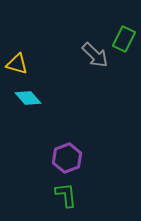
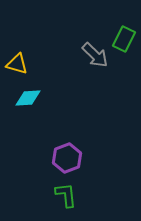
cyan diamond: rotated 52 degrees counterclockwise
